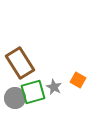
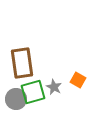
brown rectangle: moved 2 px right; rotated 24 degrees clockwise
gray circle: moved 1 px right, 1 px down
